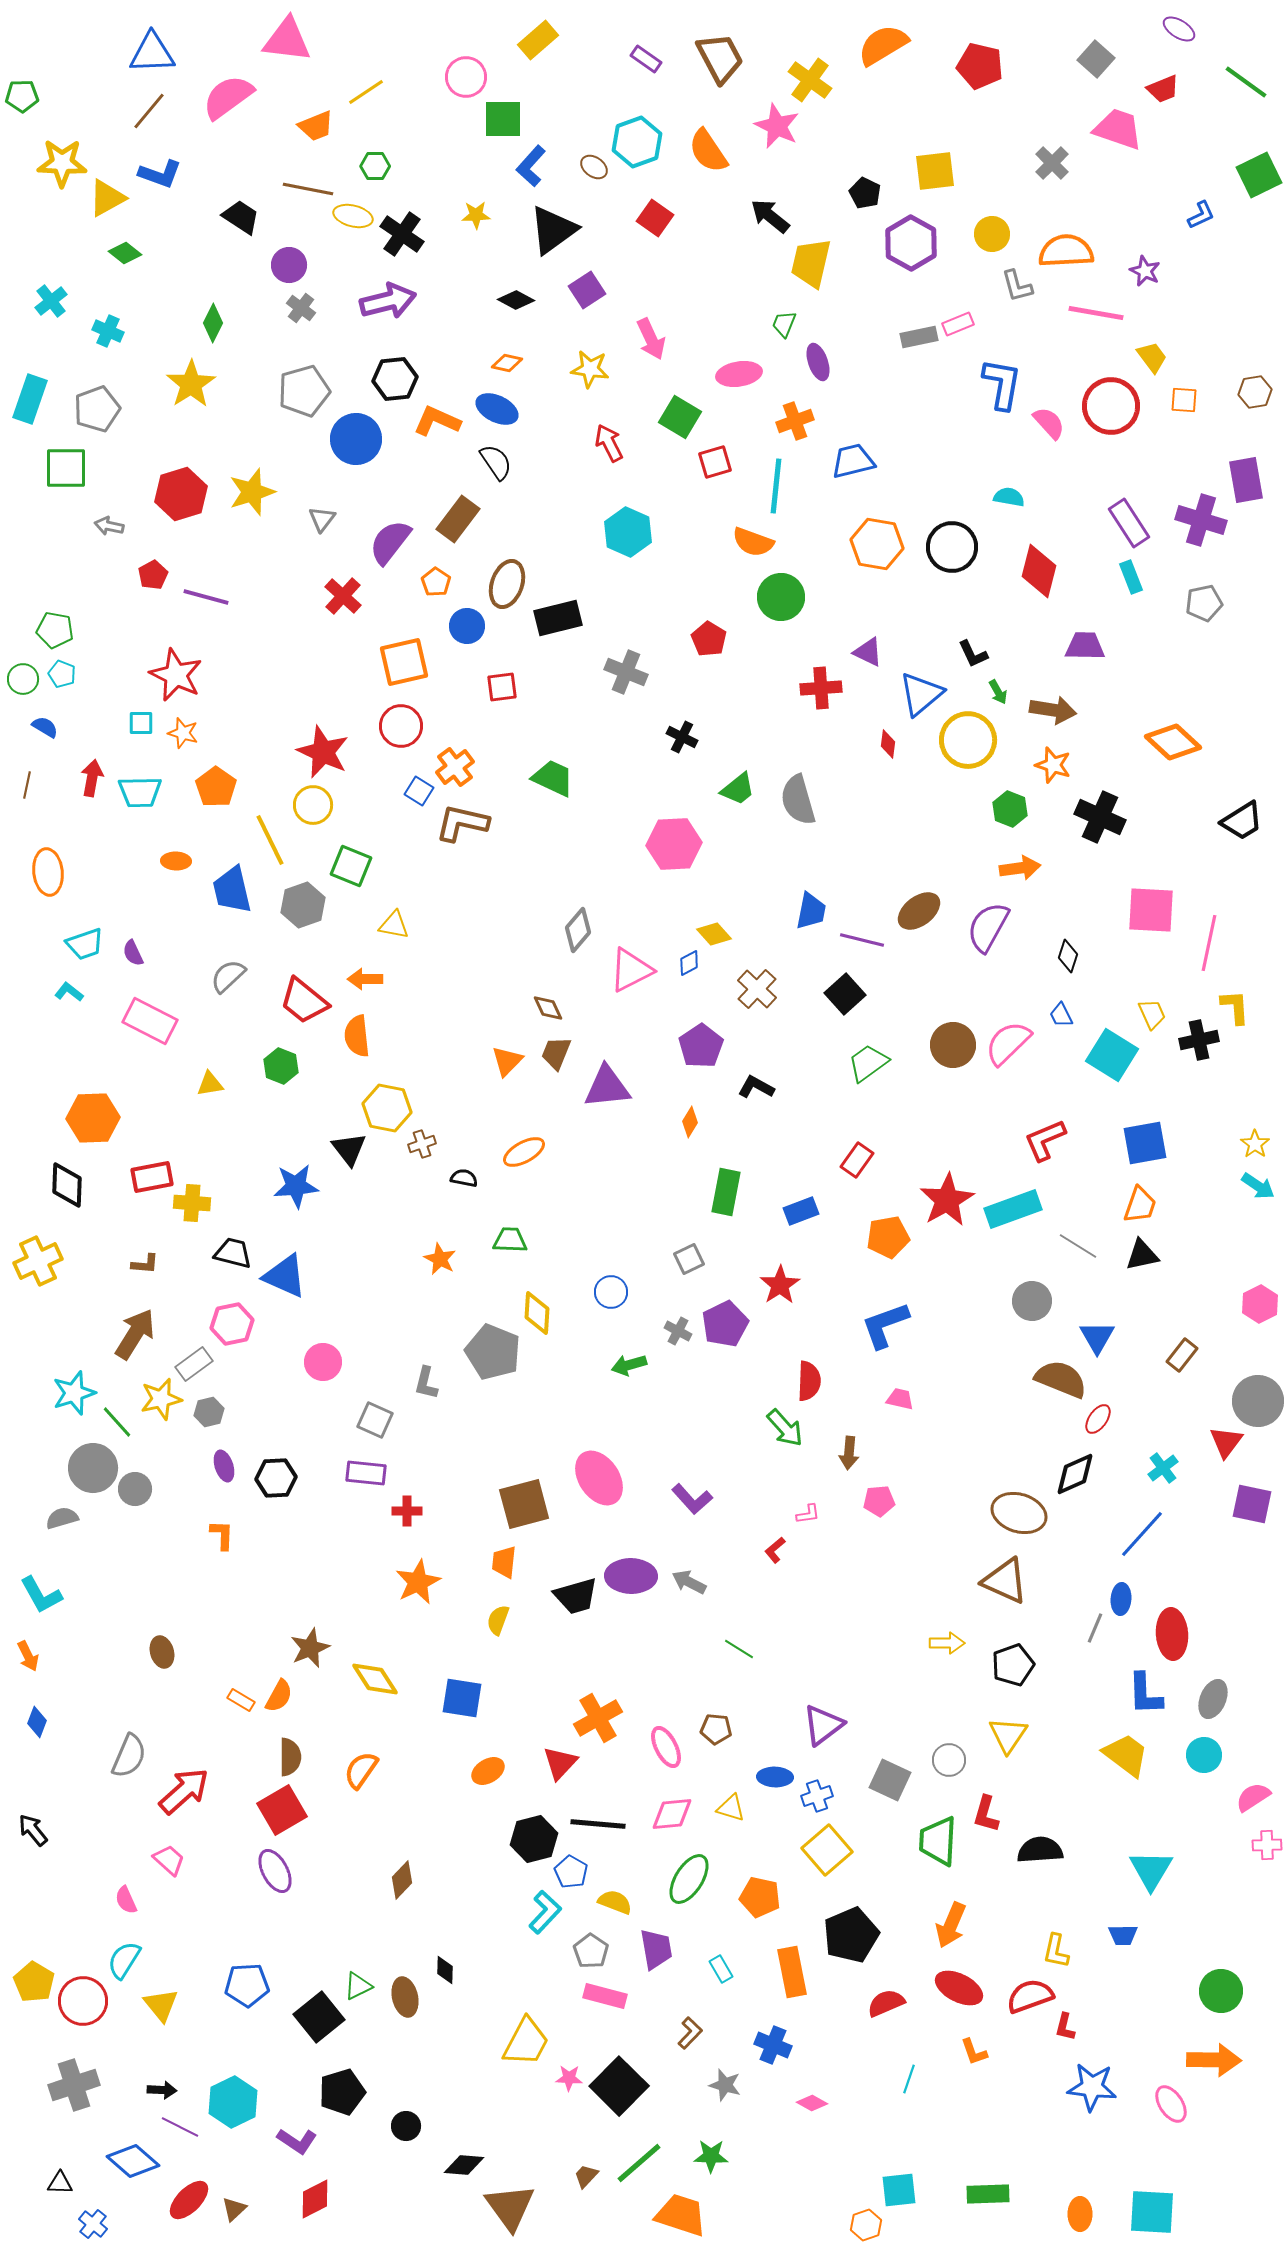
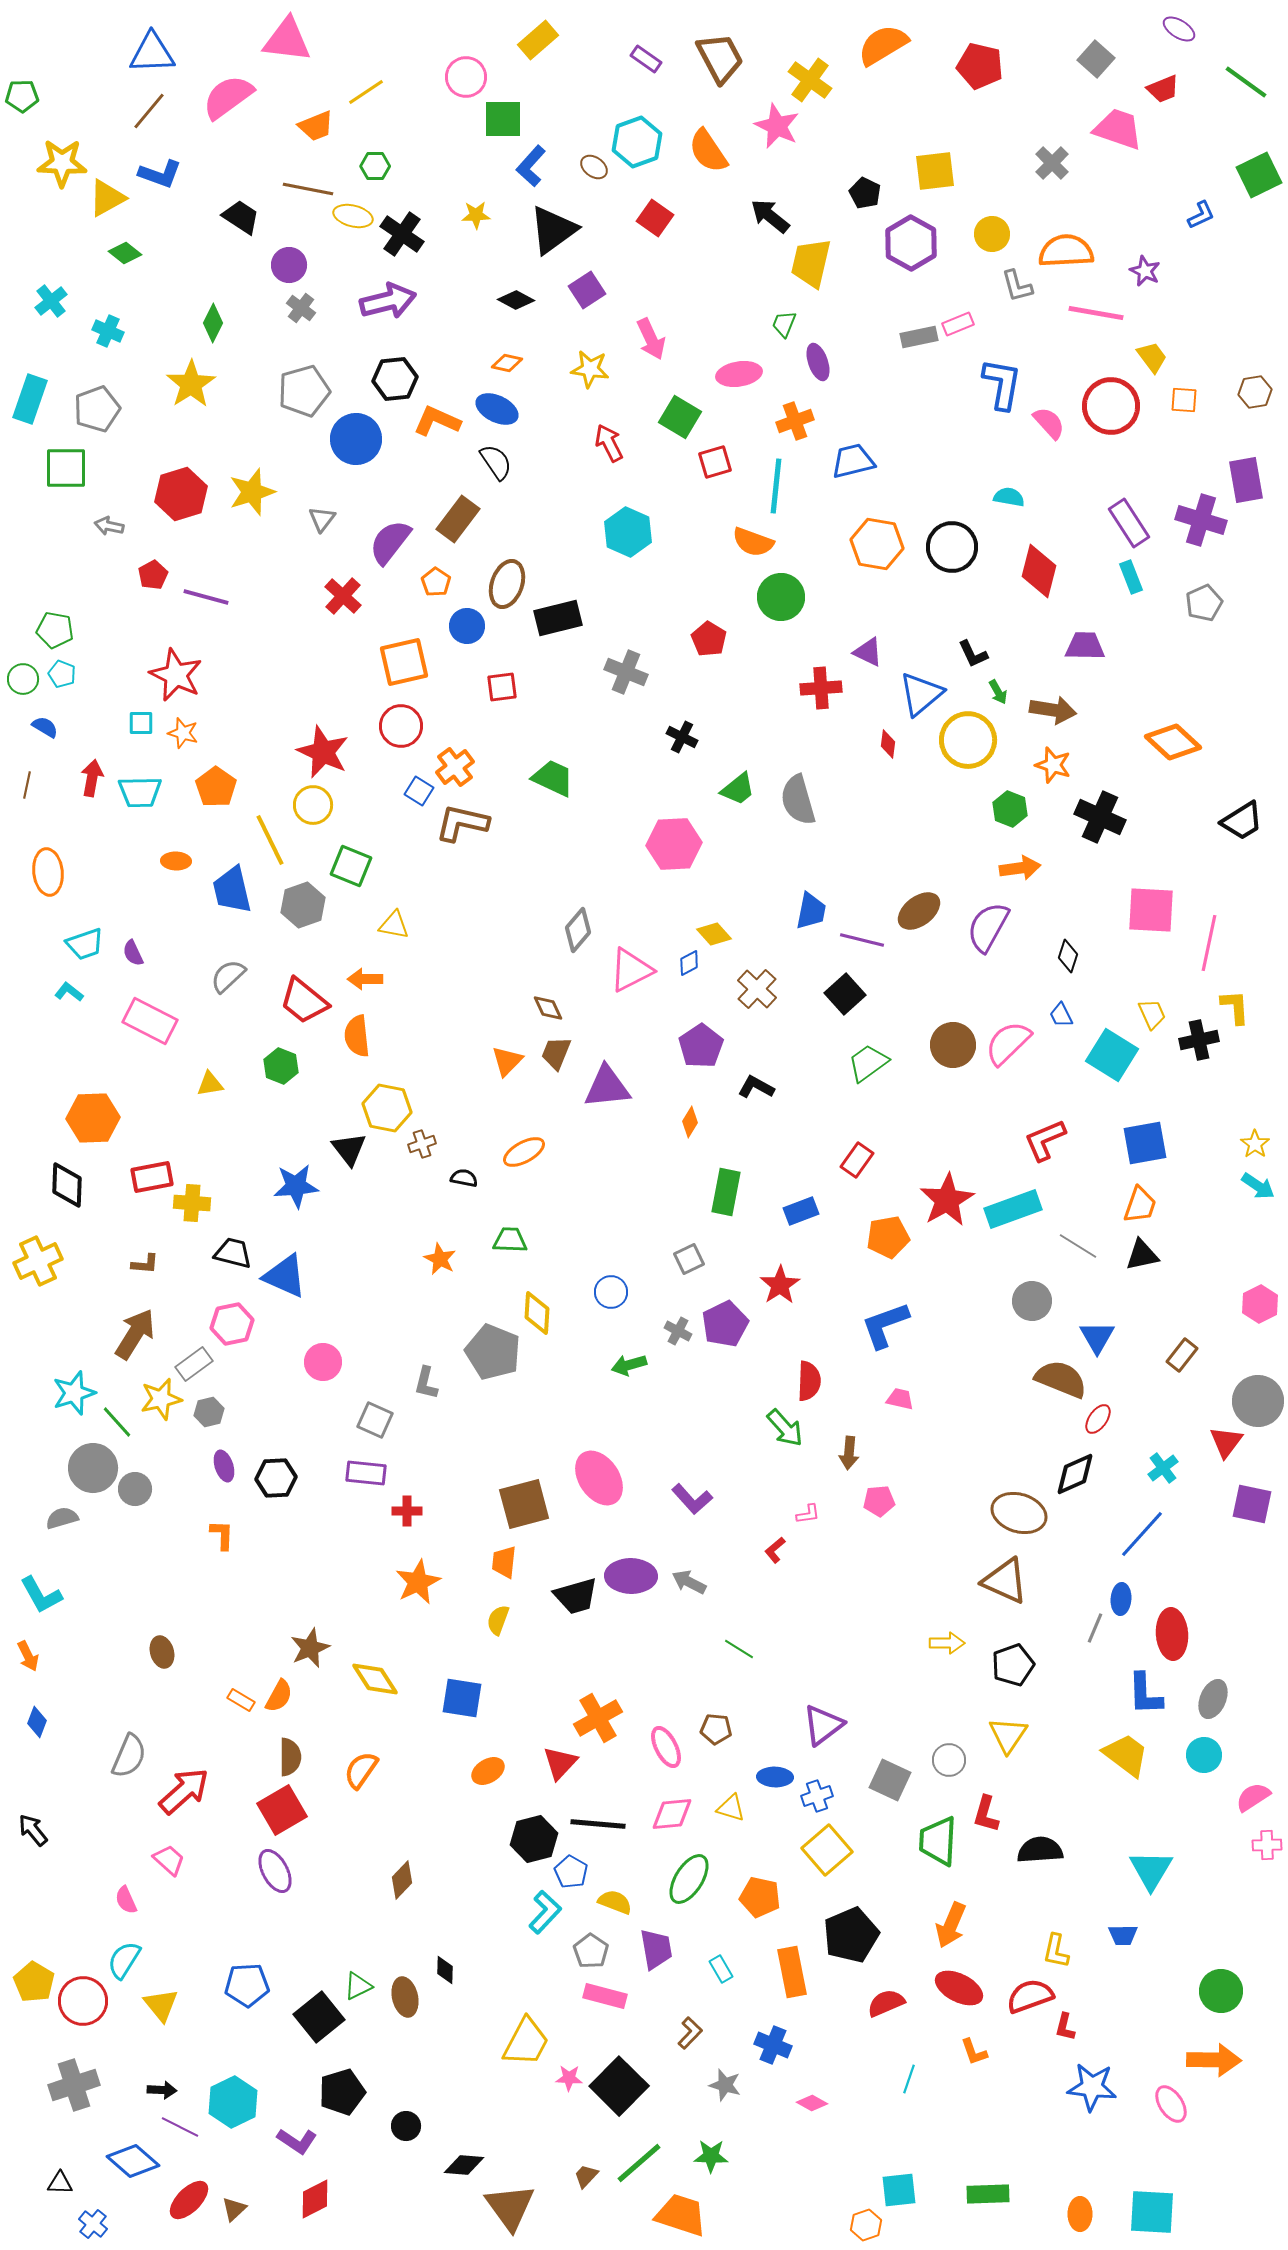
gray pentagon at (1204, 603): rotated 12 degrees counterclockwise
